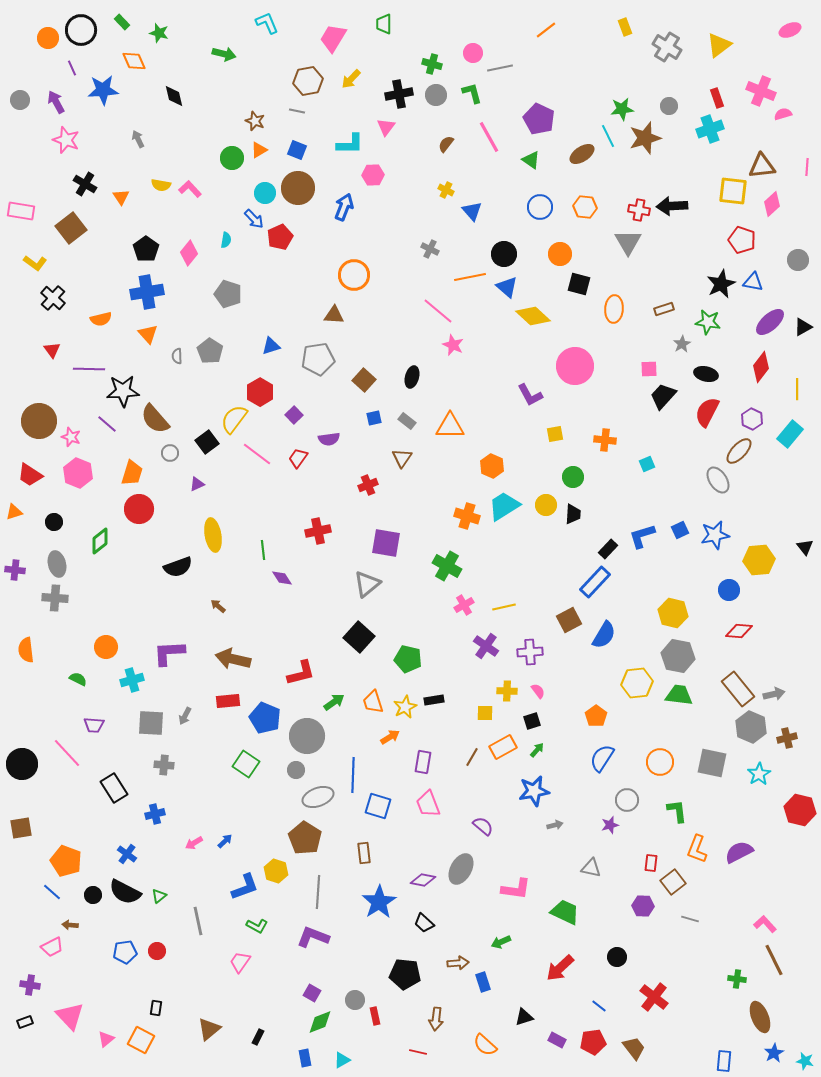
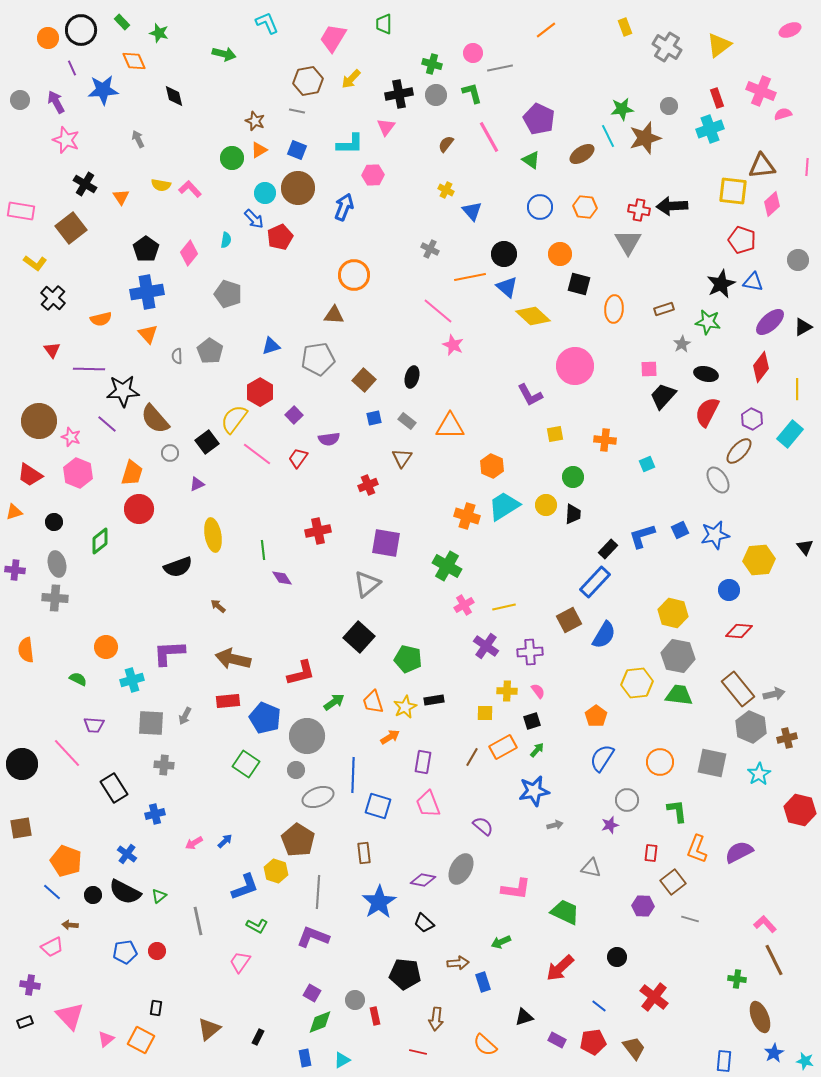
brown pentagon at (305, 838): moved 7 px left, 2 px down
red rectangle at (651, 863): moved 10 px up
